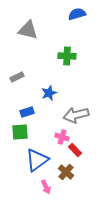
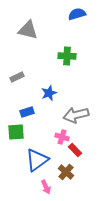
green square: moved 4 px left
